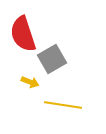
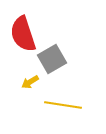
yellow arrow: rotated 126 degrees clockwise
